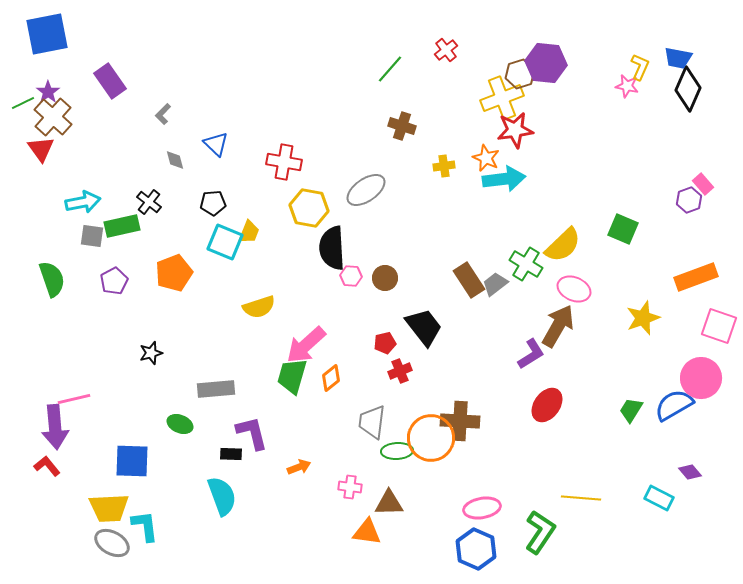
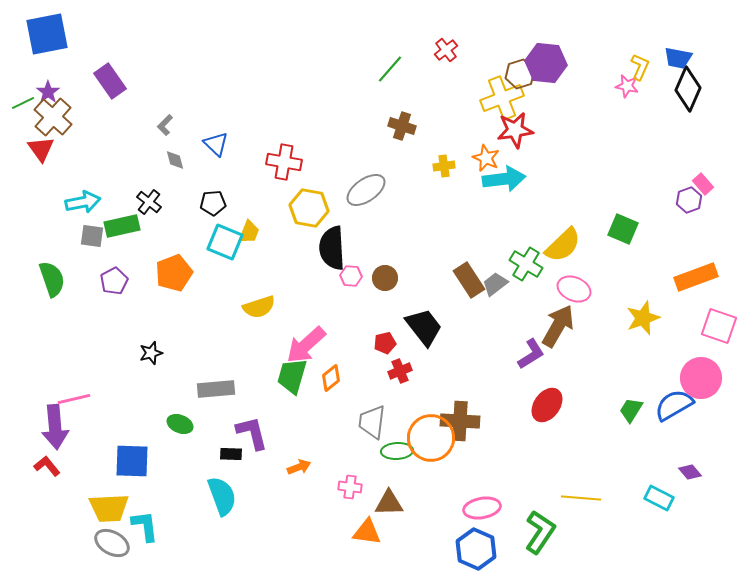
gray L-shape at (163, 114): moved 2 px right, 11 px down
